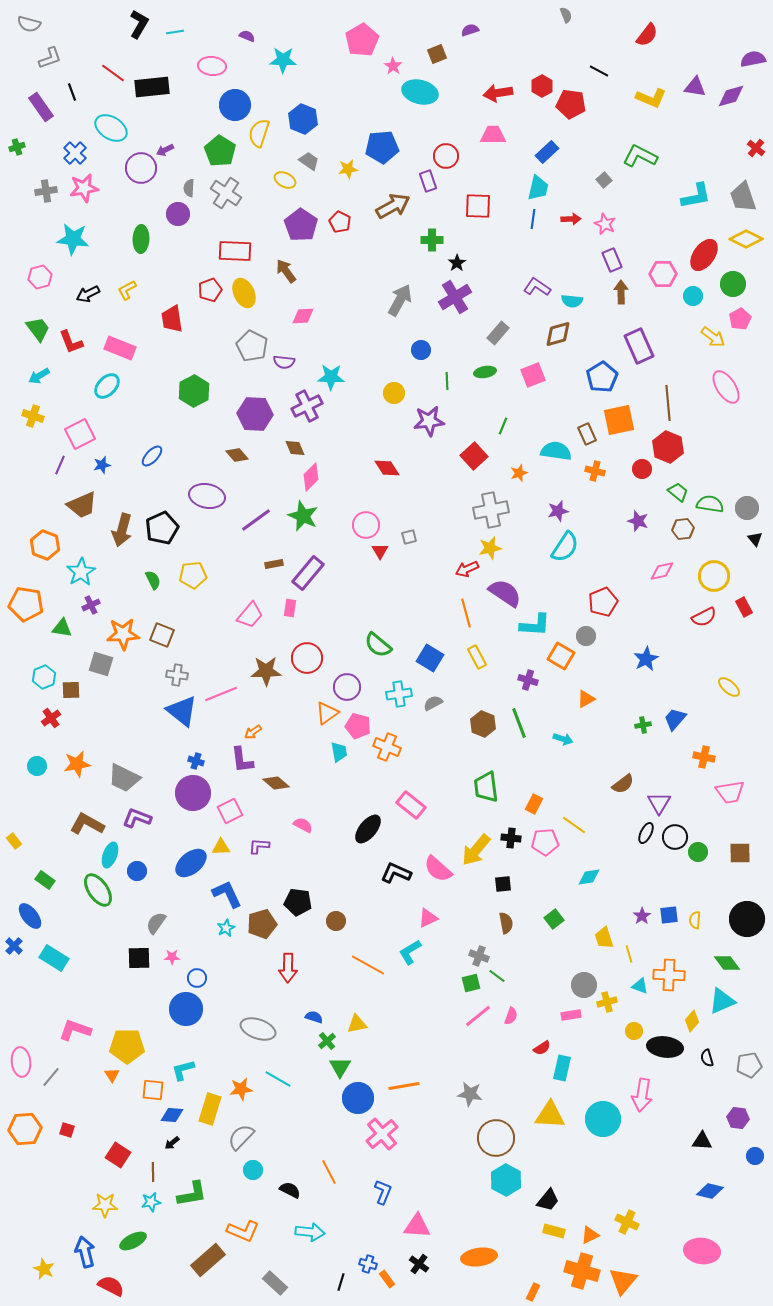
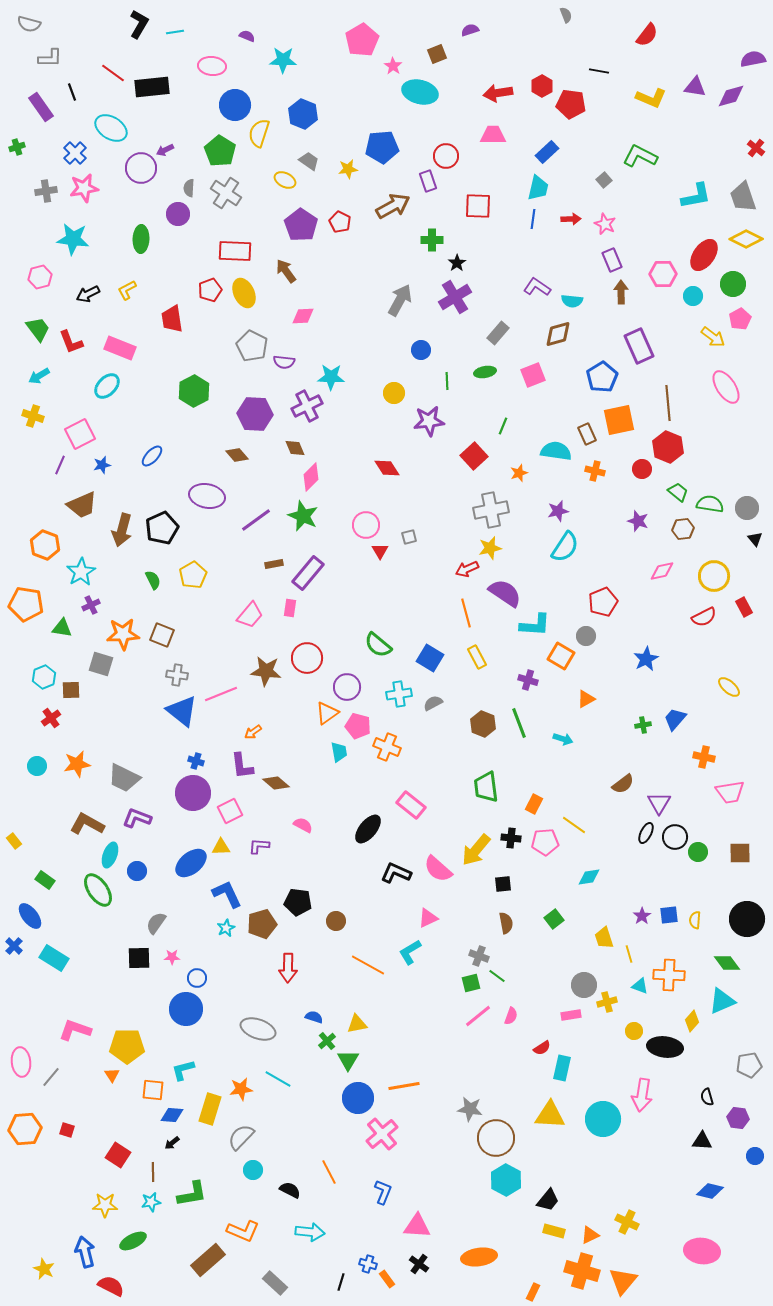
gray L-shape at (50, 58): rotated 20 degrees clockwise
black line at (599, 71): rotated 18 degrees counterclockwise
blue hexagon at (303, 119): moved 5 px up
yellow pentagon at (193, 575): rotated 24 degrees counterclockwise
brown star at (266, 671): rotated 8 degrees clockwise
purple L-shape at (242, 760): moved 6 px down
black semicircle at (707, 1058): moved 39 px down
green triangle at (340, 1067): moved 8 px right, 7 px up
gray star at (470, 1094): moved 15 px down
